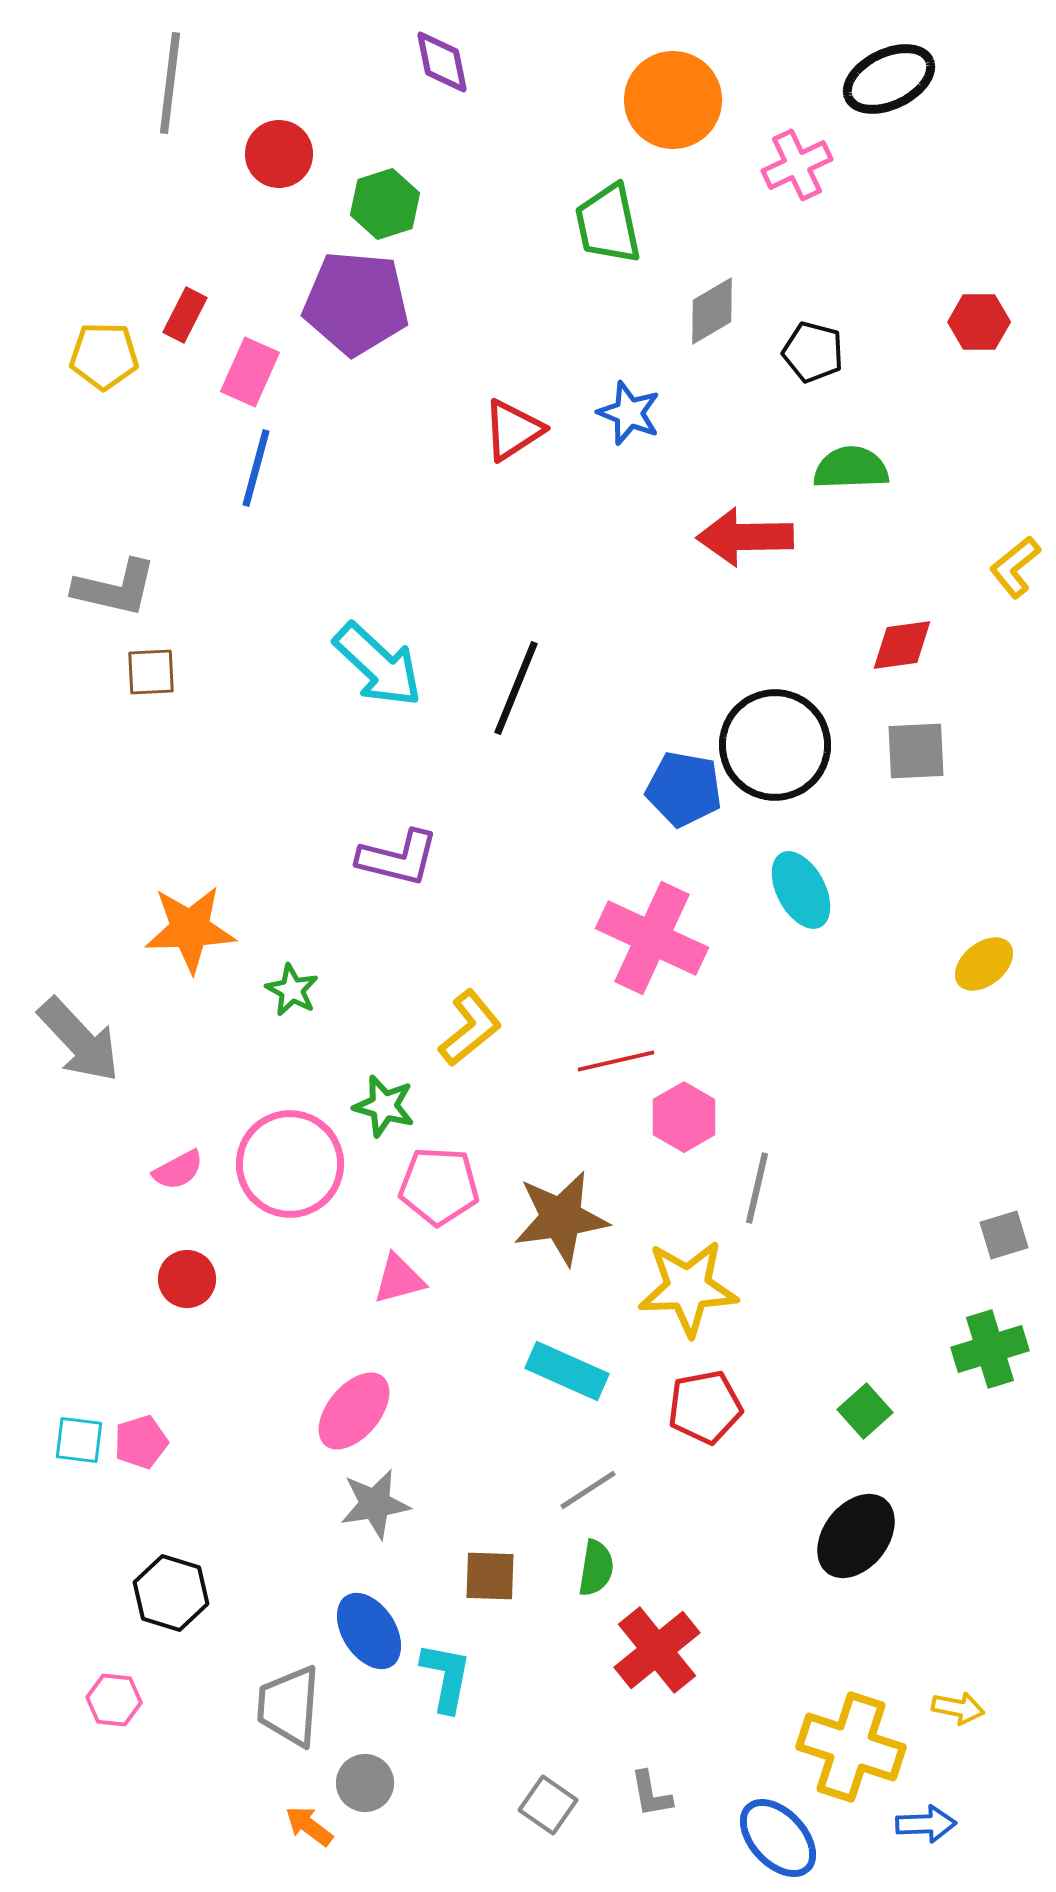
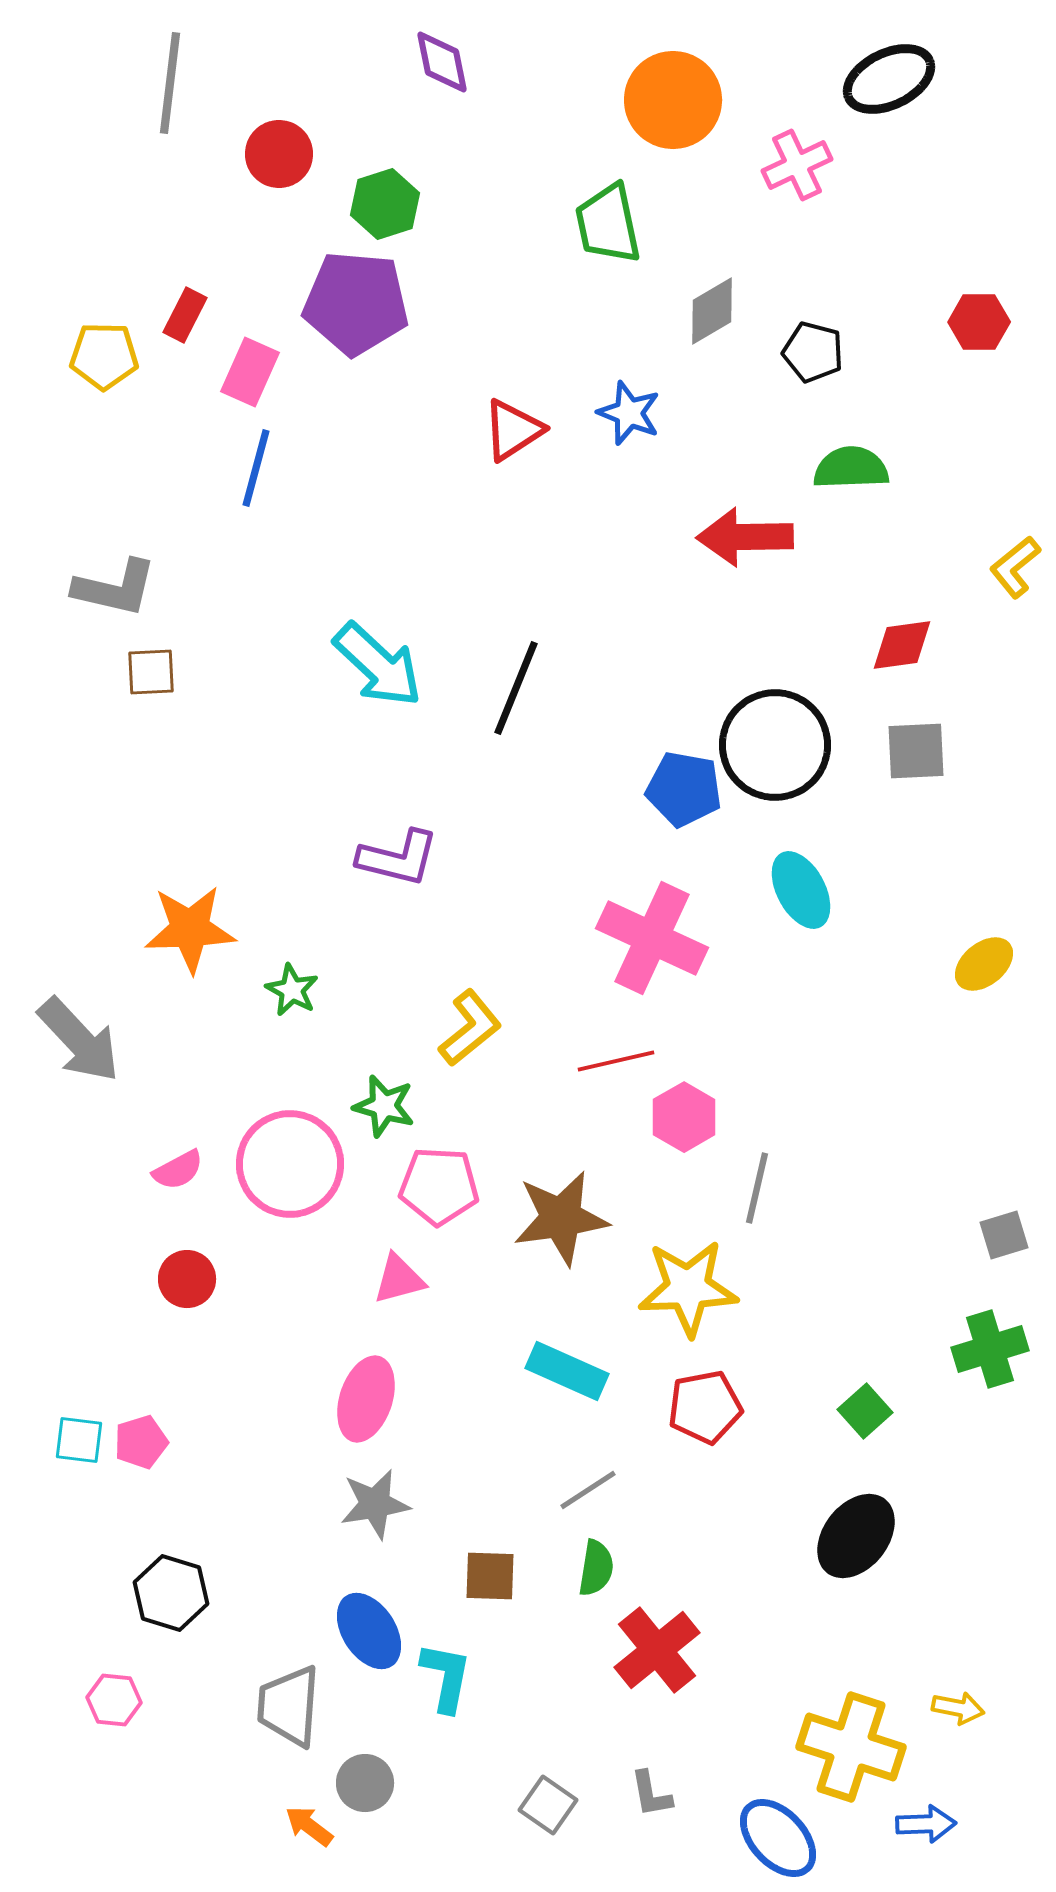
pink ellipse at (354, 1411): moved 12 px right, 12 px up; rotated 22 degrees counterclockwise
